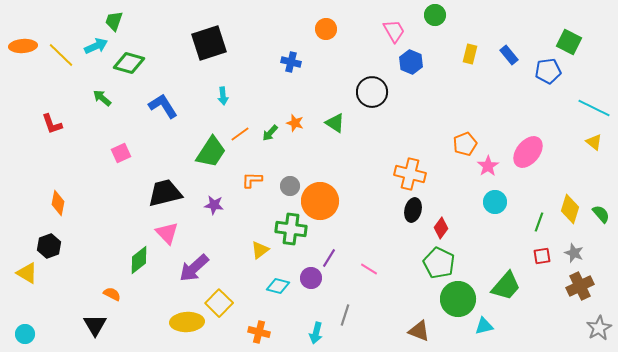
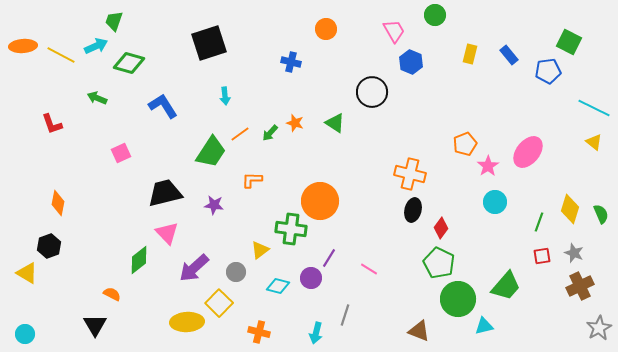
yellow line at (61, 55): rotated 16 degrees counterclockwise
cyan arrow at (223, 96): moved 2 px right
green arrow at (102, 98): moved 5 px left; rotated 18 degrees counterclockwise
gray circle at (290, 186): moved 54 px left, 86 px down
green semicircle at (601, 214): rotated 18 degrees clockwise
